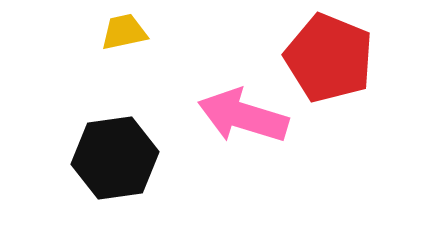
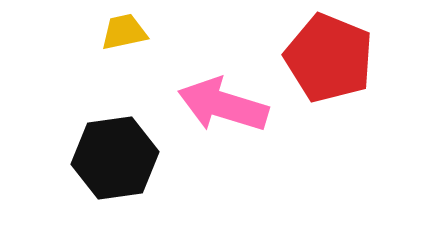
pink arrow: moved 20 px left, 11 px up
